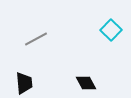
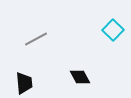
cyan square: moved 2 px right
black diamond: moved 6 px left, 6 px up
